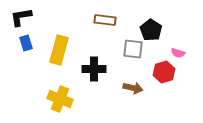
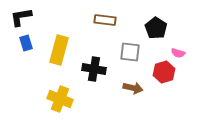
black pentagon: moved 5 px right, 2 px up
gray square: moved 3 px left, 3 px down
black cross: rotated 10 degrees clockwise
